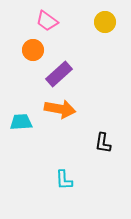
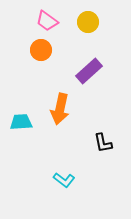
yellow circle: moved 17 px left
orange circle: moved 8 px right
purple rectangle: moved 30 px right, 3 px up
orange arrow: rotated 92 degrees clockwise
black L-shape: rotated 20 degrees counterclockwise
cyan L-shape: rotated 50 degrees counterclockwise
